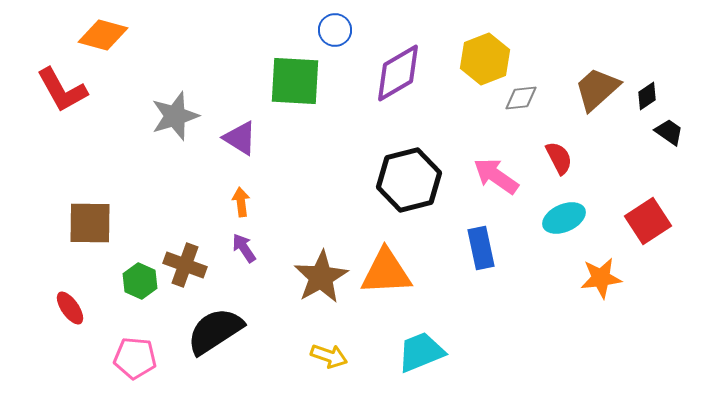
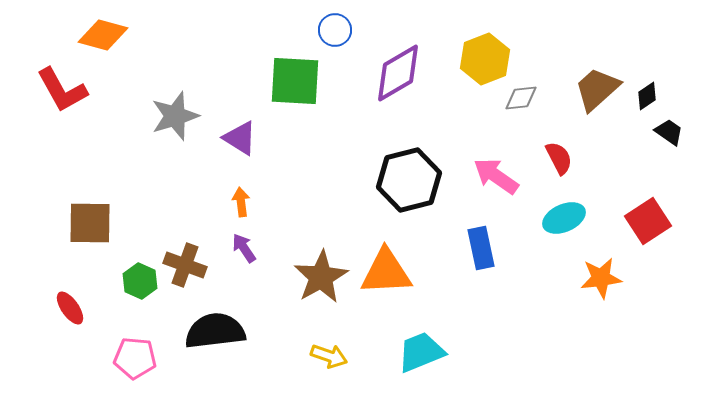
black semicircle: rotated 26 degrees clockwise
